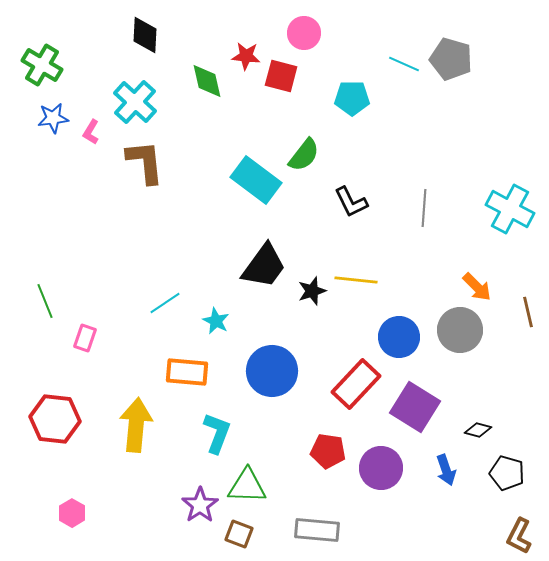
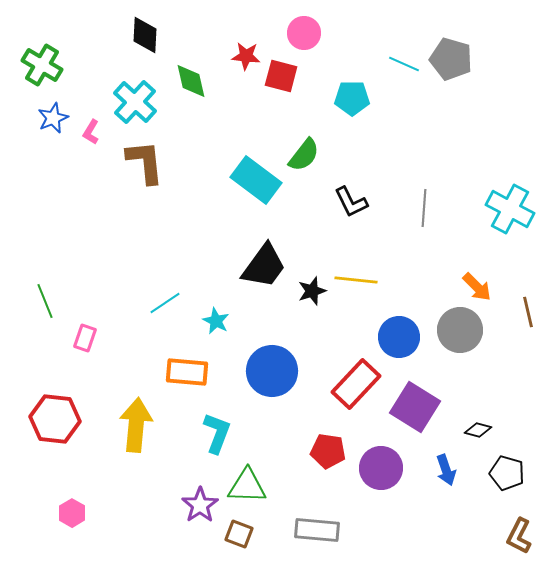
green diamond at (207, 81): moved 16 px left
blue star at (53, 118): rotated 16 degrees counterclockwise
